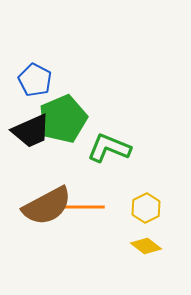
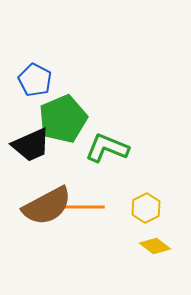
black trapezoid: moved 14 px down
green L-shape: moved 2 px left
yellow diamond: moved 9 px right
